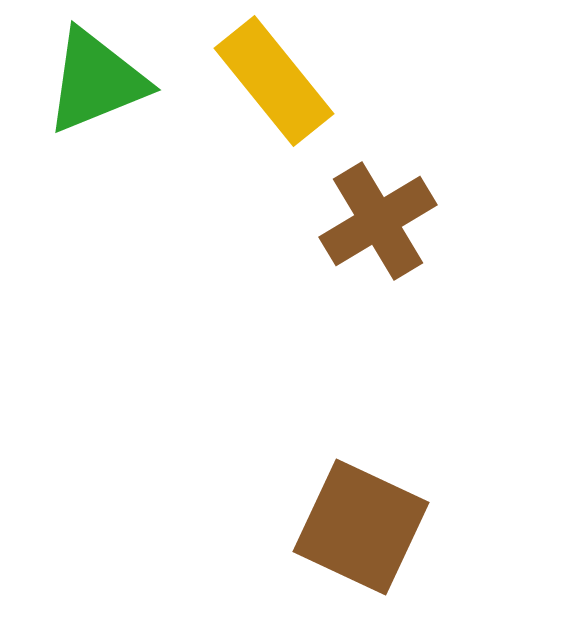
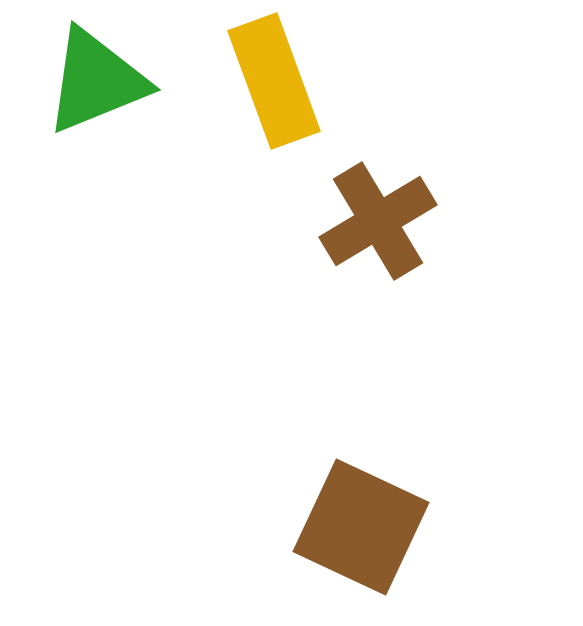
yellow rectangle: rotated 19 degrees clockwise
